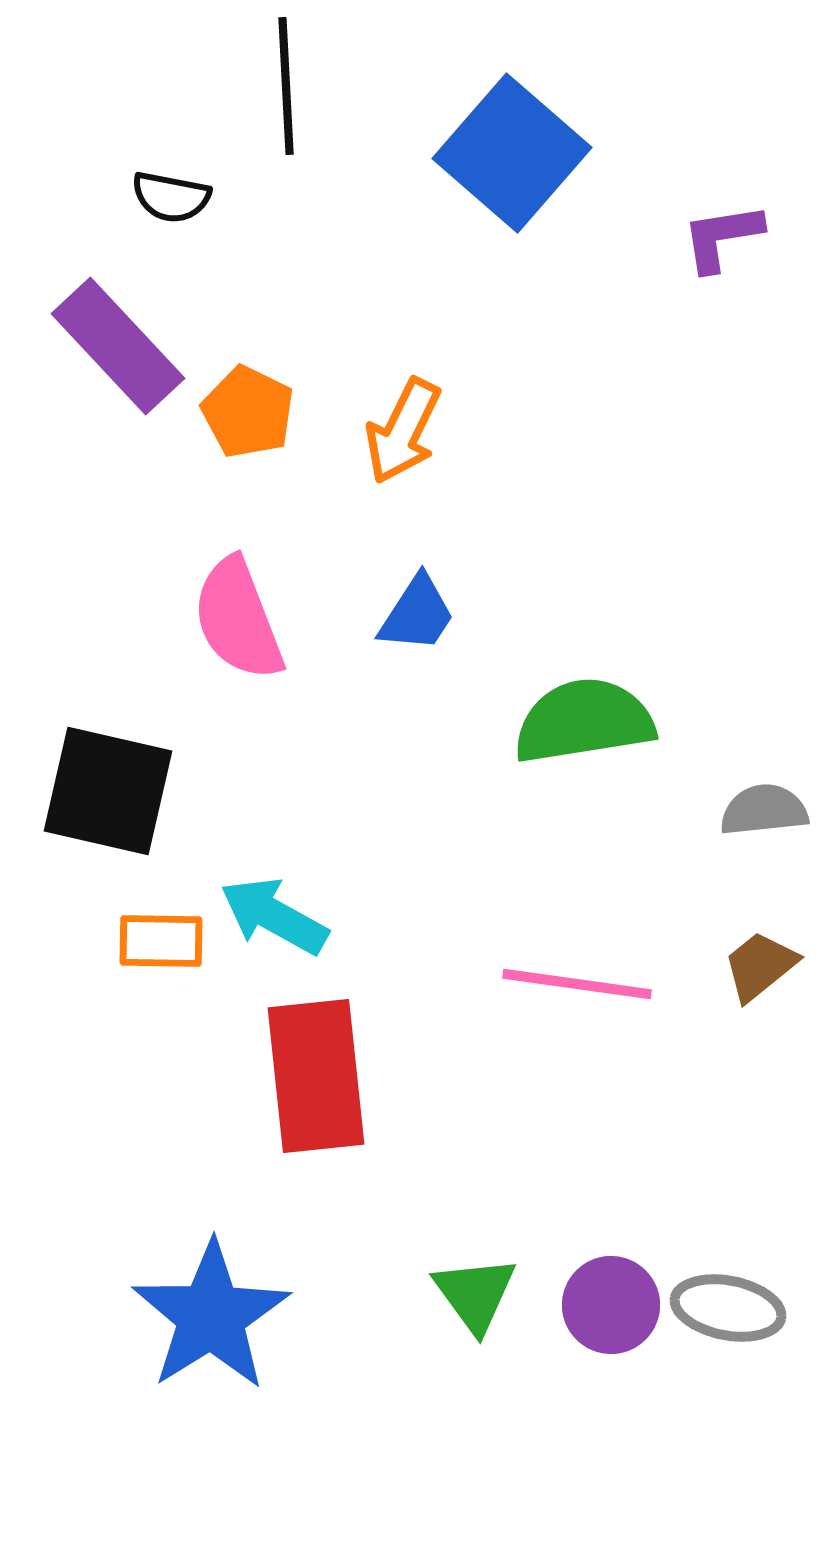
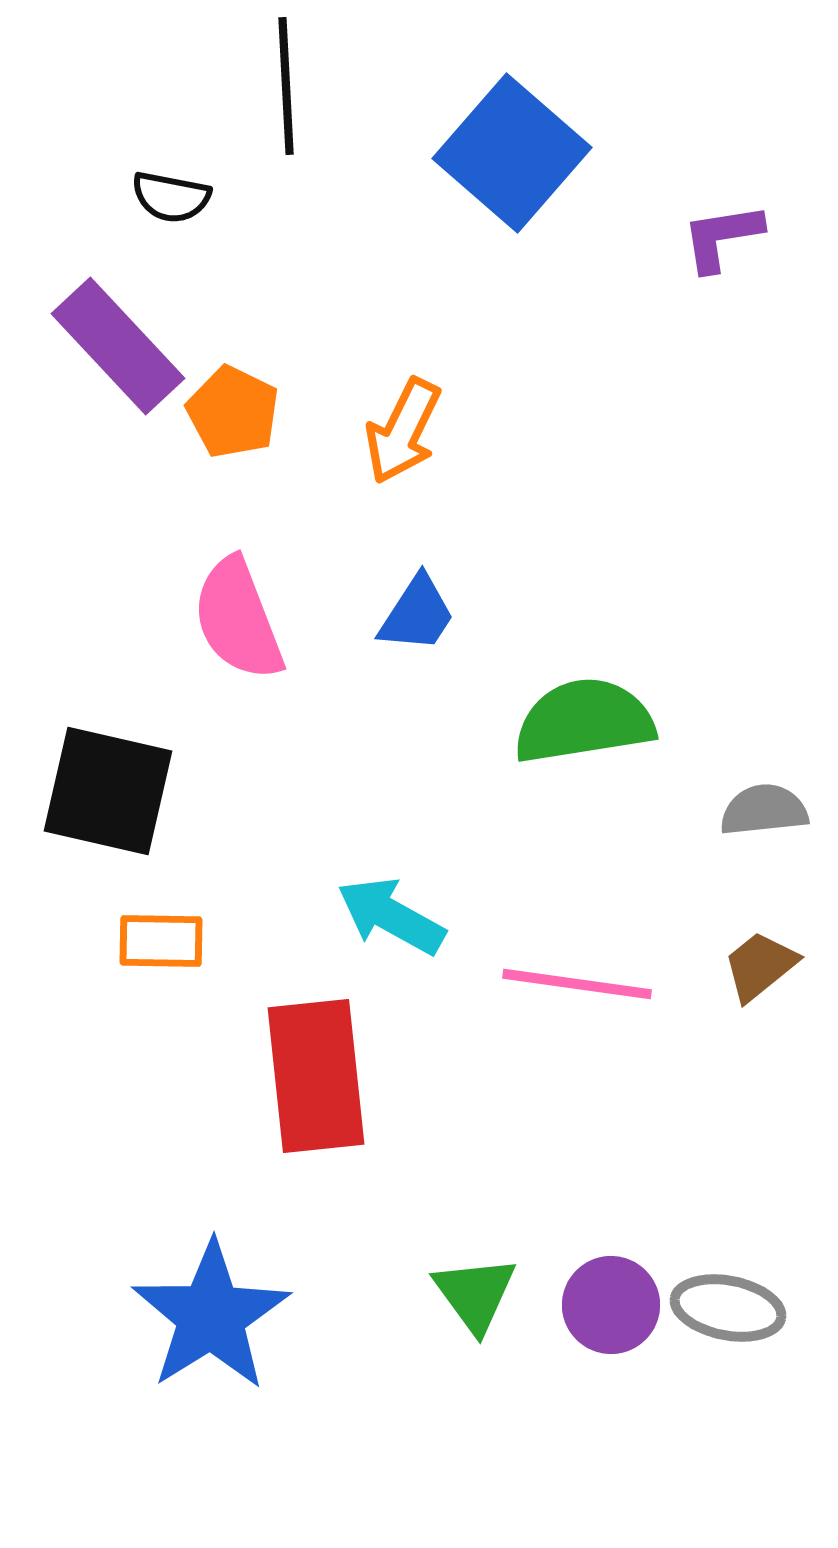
orange pentagon: moved 15 px left
cyan arrow: moved 117 px right
